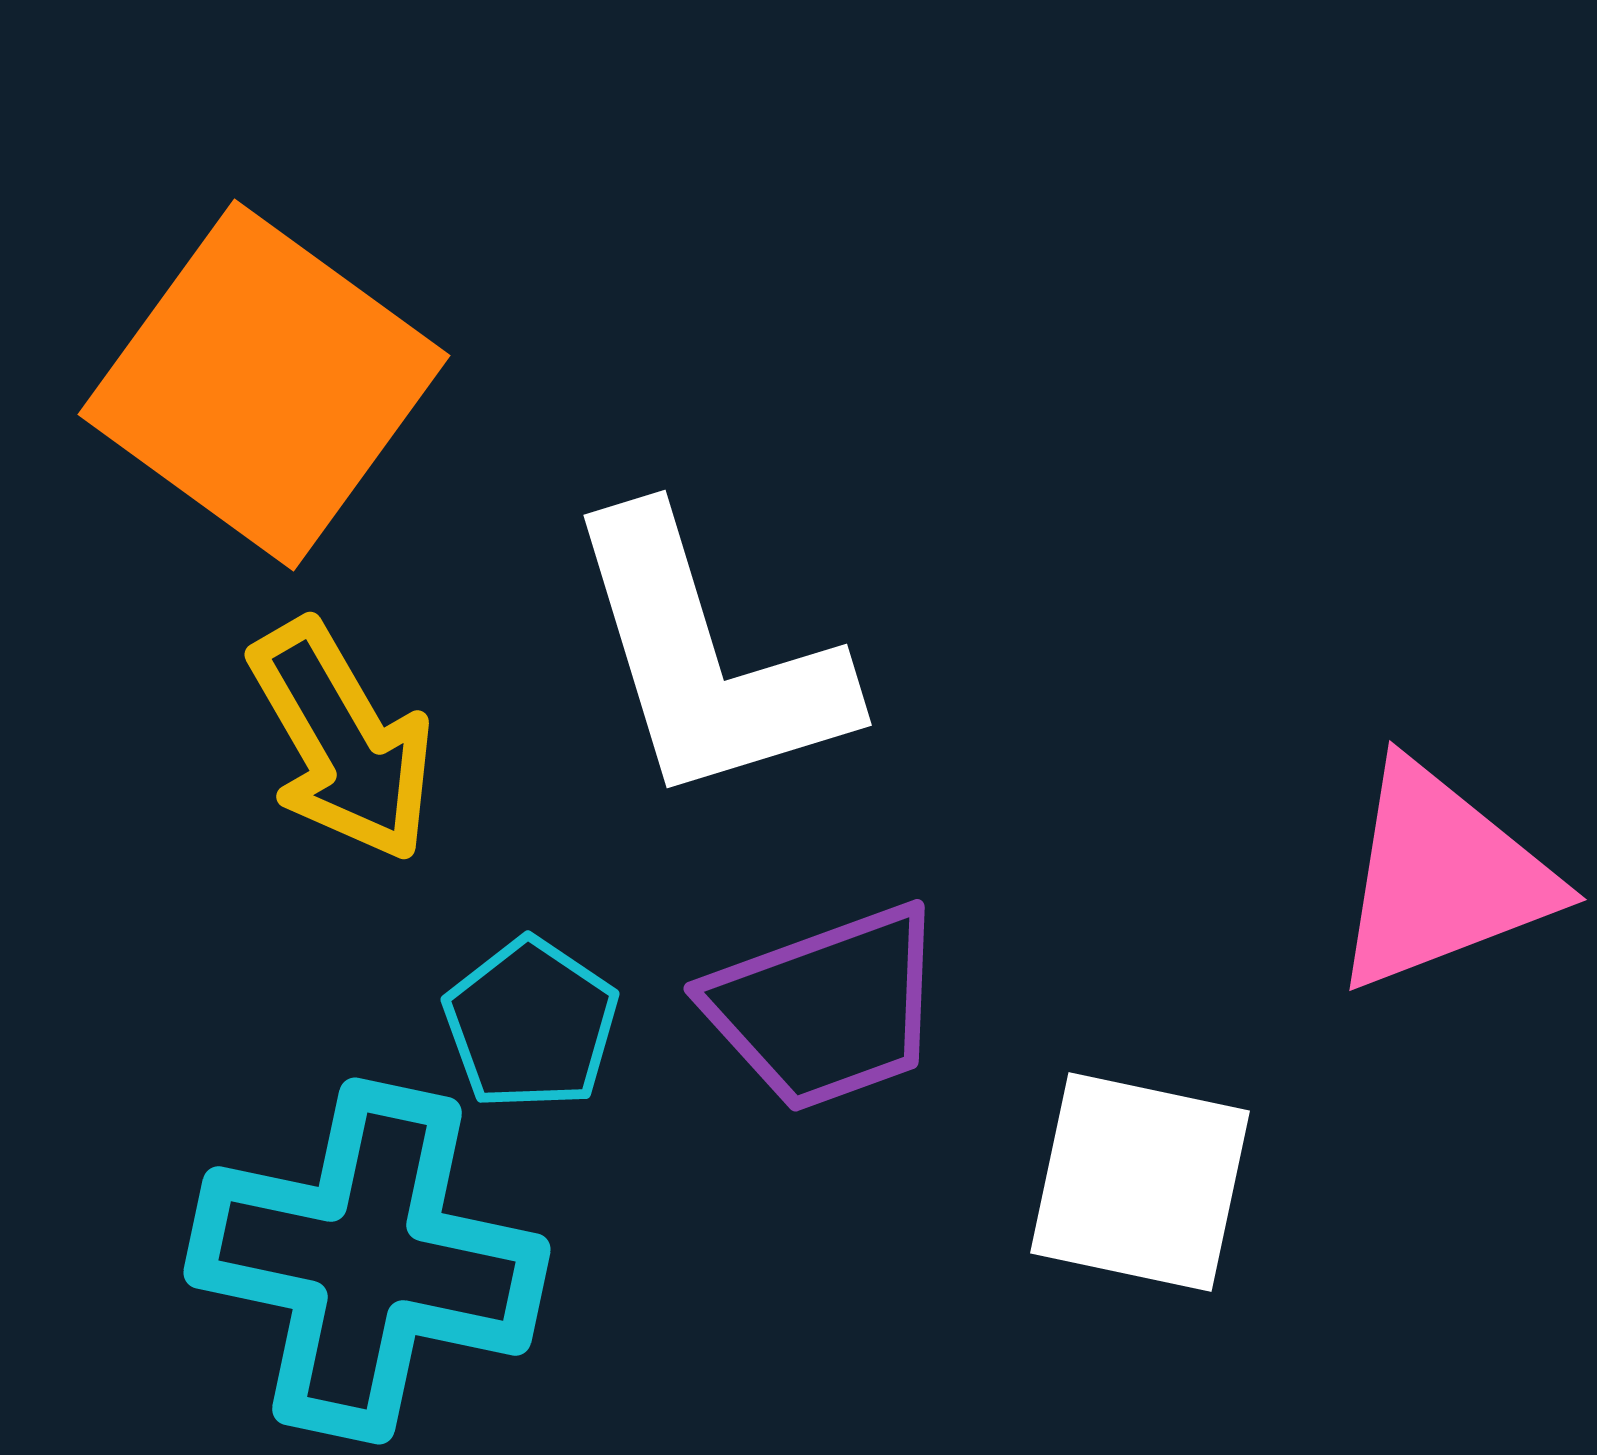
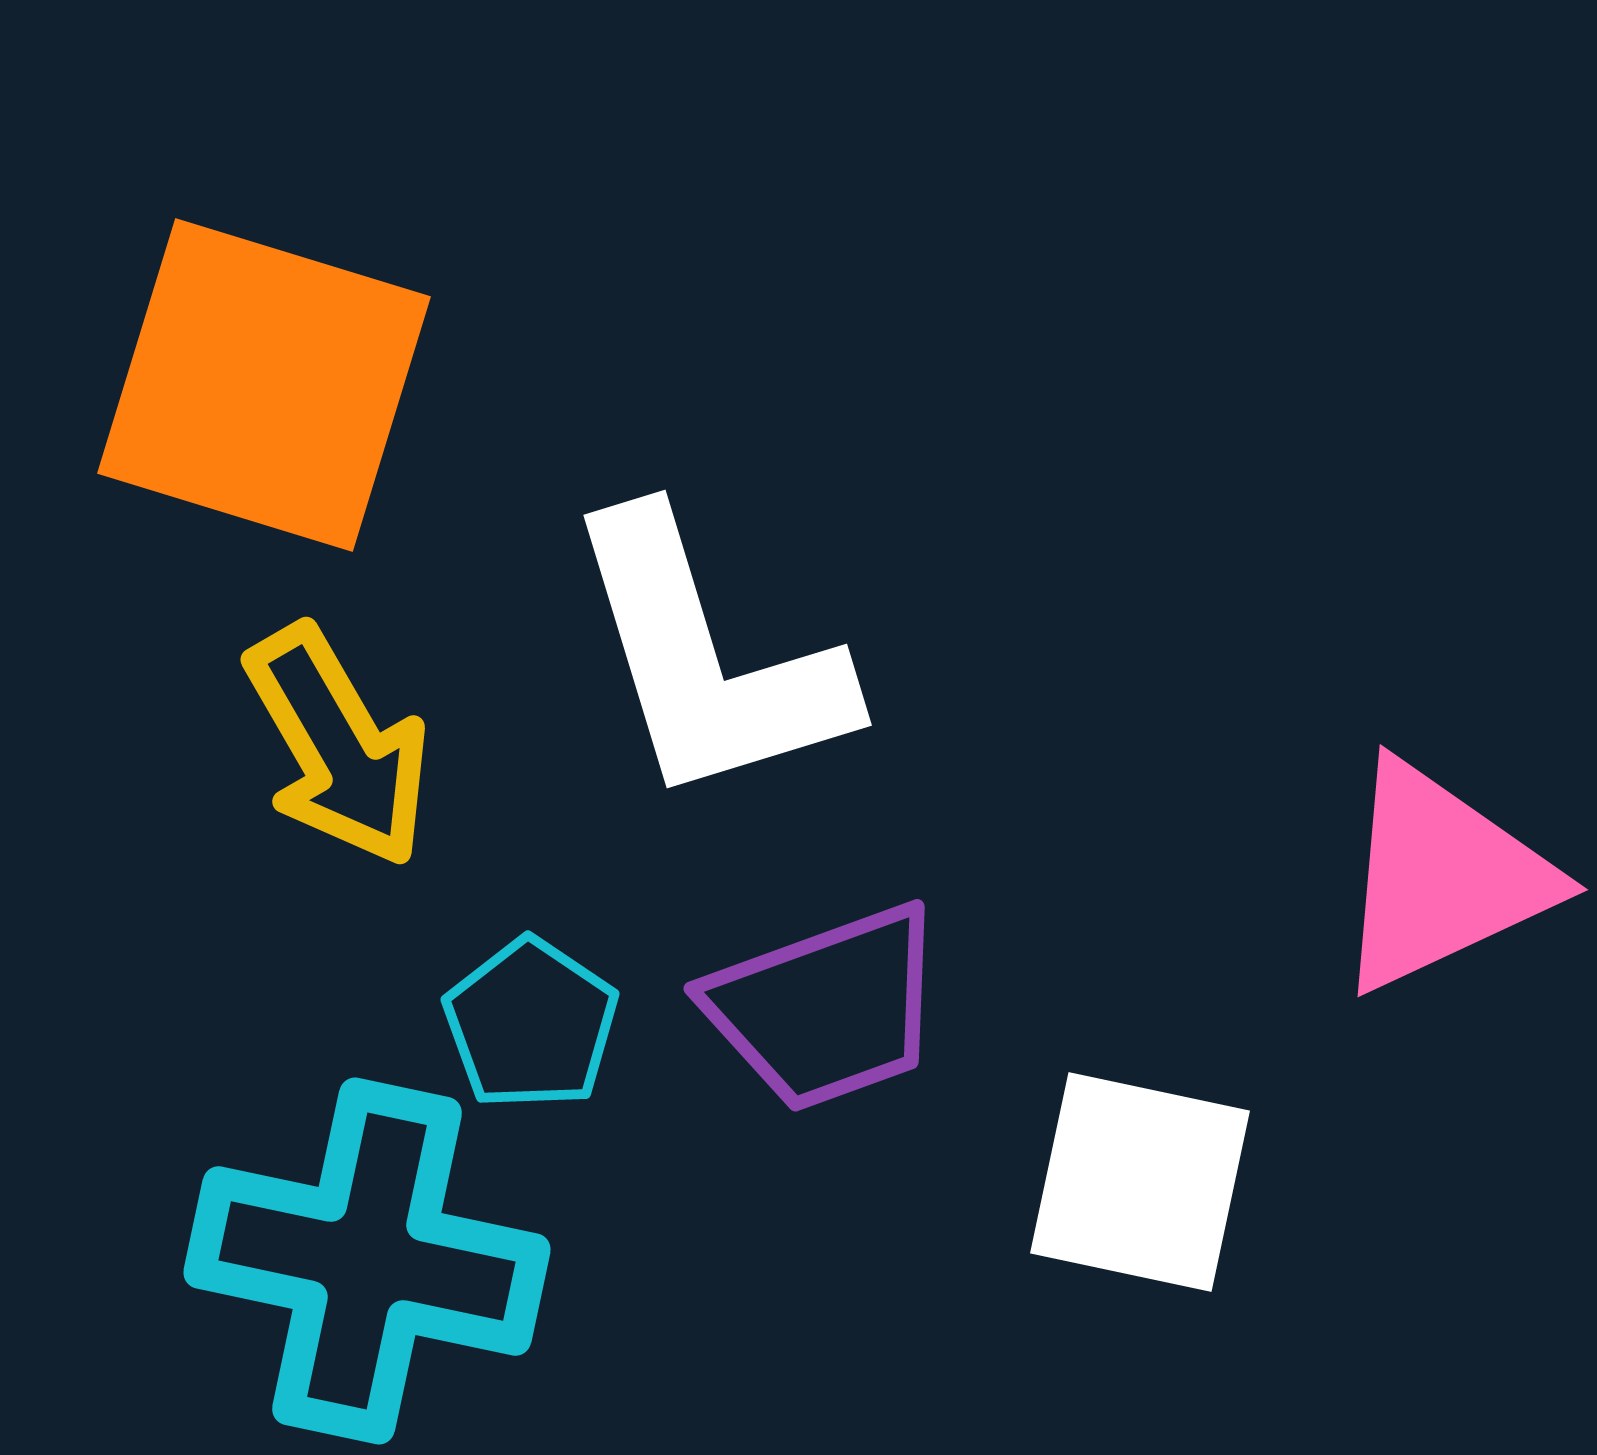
orange square: rotated 19 degrees counterclockwise
yellow arrow: moved 4 px left, 5 px down
pink triangle: rotated 4 degrees counterclockwise
